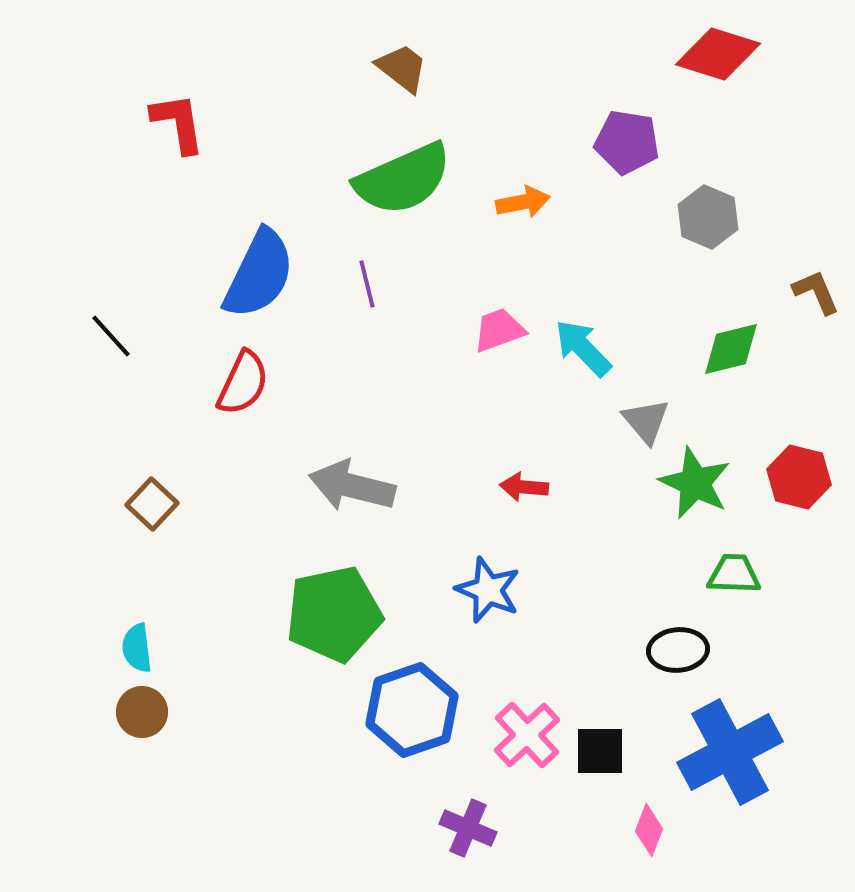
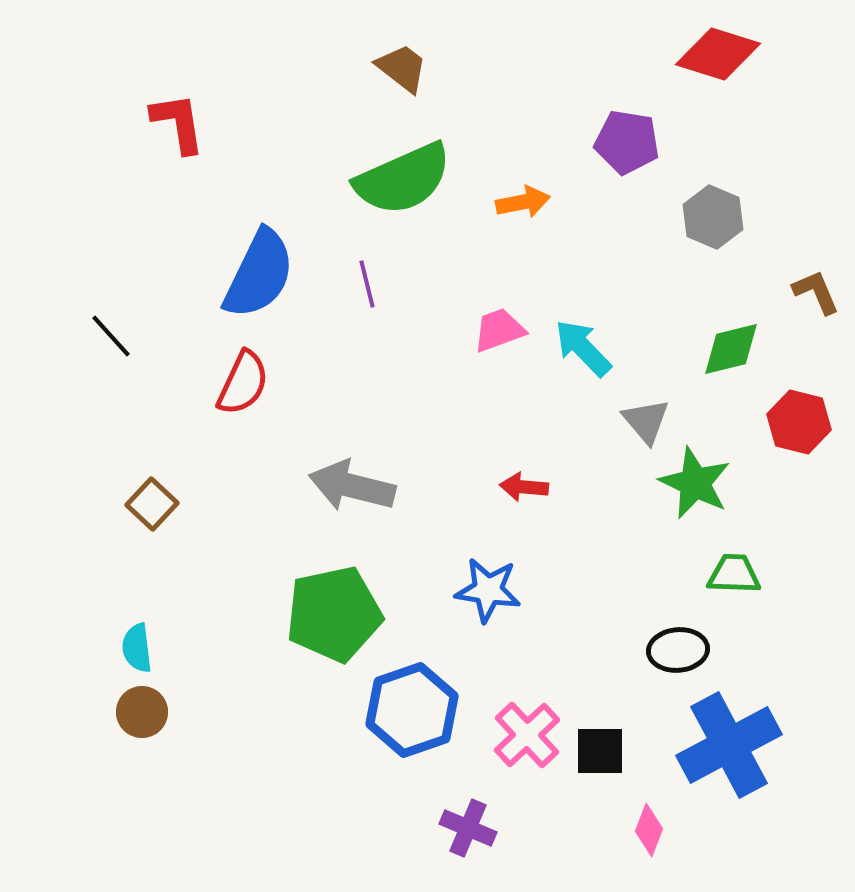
gray hexagon: moved 5 px right
red hexagon: moved 55 px up
blue star: rotated 14 degrees counterclockwise
blue cross: moved 1 px left, 7 px up
